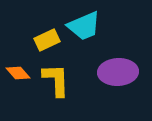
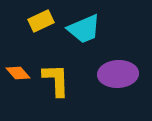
cyan trapezoid: moved 3 px down
yellow rectangle: moved 6 px left, 19 px up
purple ellipse: moved 2 px down
